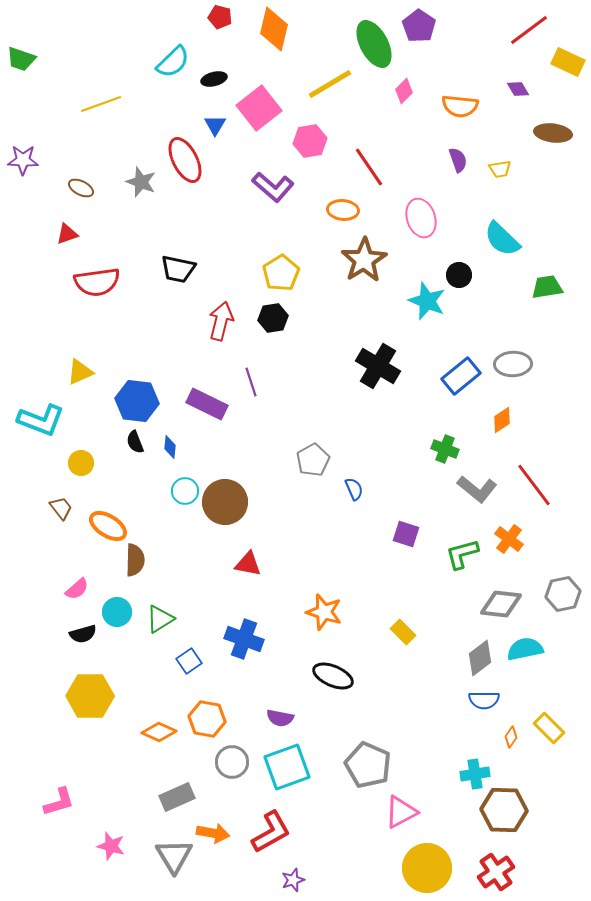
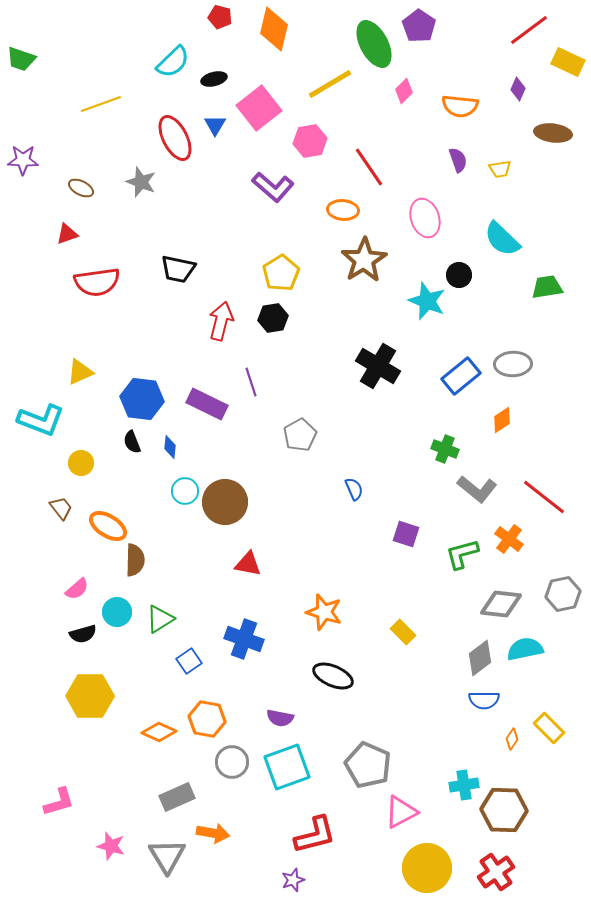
purple diamond at (518, 89): rotated 55 degrees clockwise
red ellipse at (185, 160): moved 10 px left, 22 px up
pink ellipse at (421, 218): moved 4 px right
blue hexagon at (137, 401): moved 5 px right, 2 px up
black semicircle at (135, 442): moved 3 px left
gray pentagon at (313, 460): moved 13 px left, 25 px up
red line at (534, 485): moved 10 px right, 12 px down; rotated 15 degrees counterclockwise
orange diamond at (511, 737): moved 1 px right, 2 px down
cyan cross at (475, 774): moved 11 px left, 11 px down
red L-shape at (271, 832): moved 44 px right, 3 px down; rotated 15 degrees clockwise
gray triangle at (174, 856): moved 7 px left
